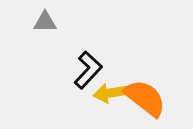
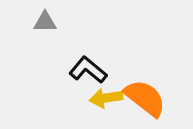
black L-shape: rotated 93 degrees counterclockwise
yellow arrow: moved 4 px left, 5 px down
